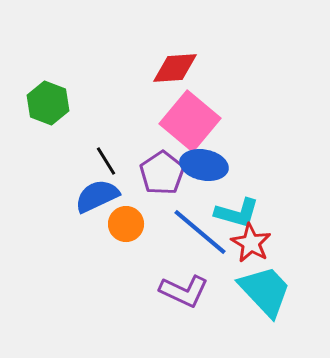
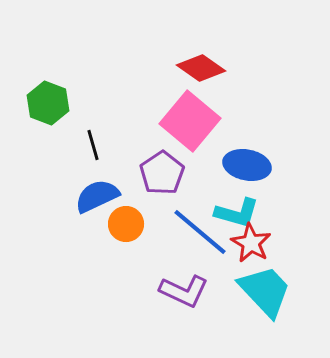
red diamond: moved 26 px right; rotated 39 degrees clockwise
black line: moved 13 px left, 16 px up; rotated 16 degrees clockwise
blue ellipse: moved 43 px right
